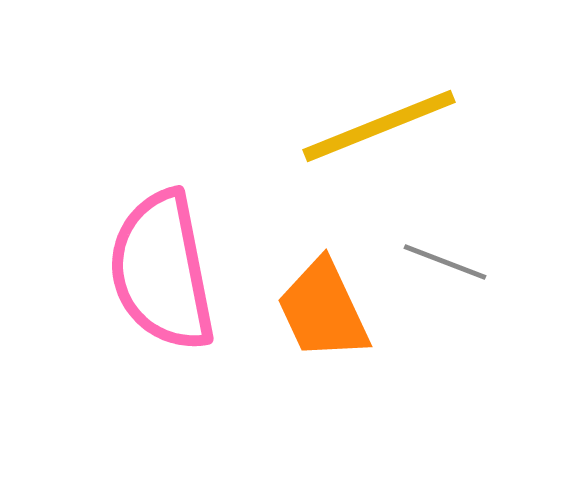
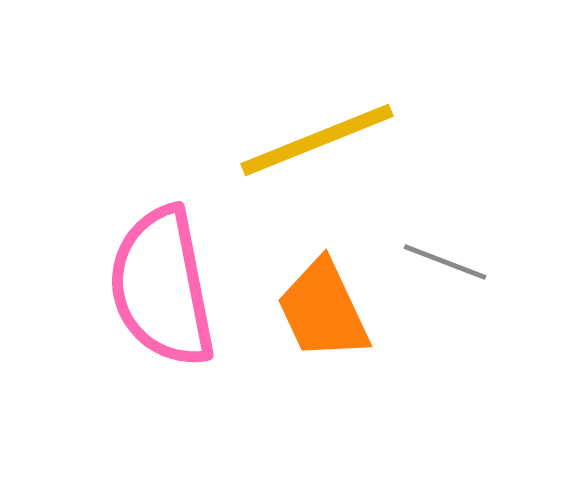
yellow line: moved 62 px left, 14 px down
pink semicircle: moved 16 px down
